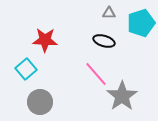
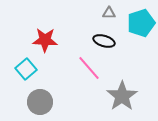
pink line: moved 7 px left, 6 px up
